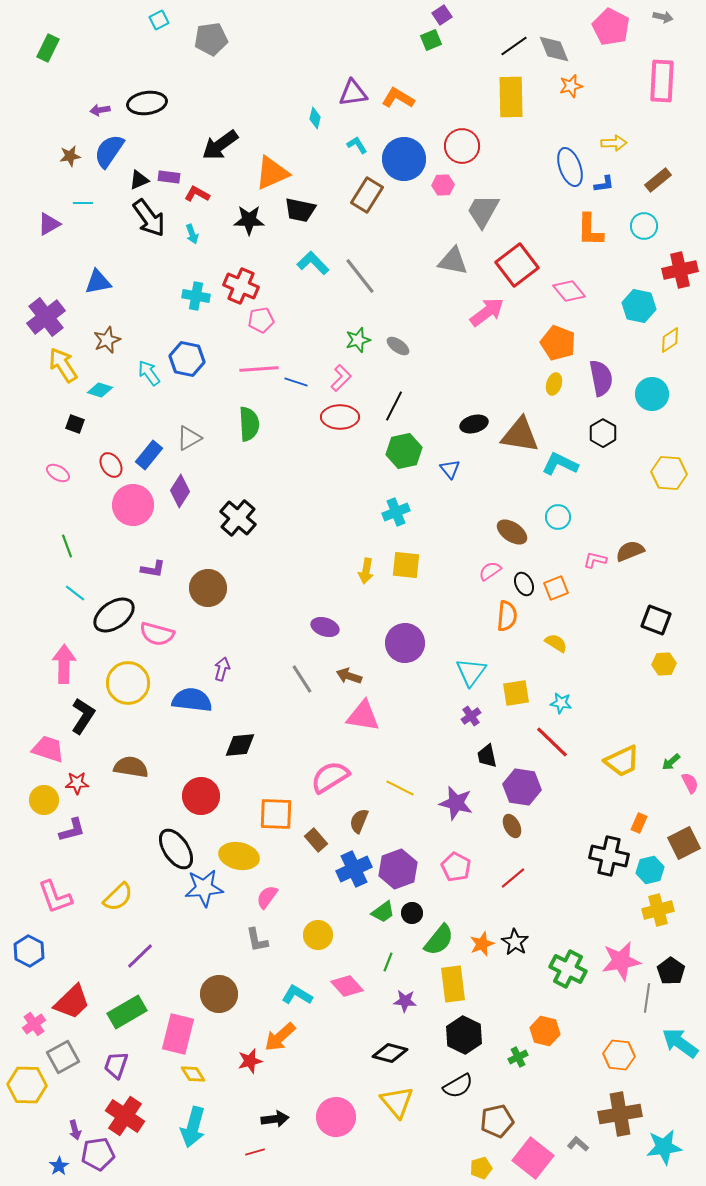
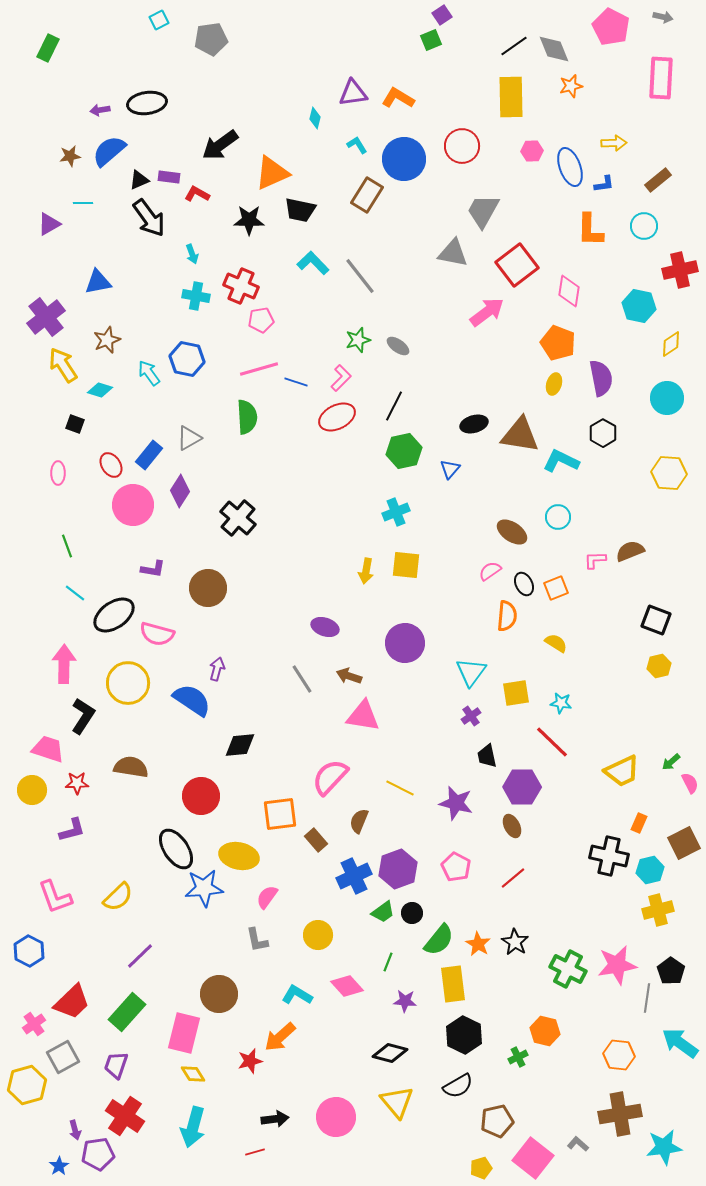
pink rectangle at (662, 81): moved 1 px left, 3 px up
blue semicircle at (109, 151): rotated 15 degrees clockwise
pink hexagon at (443, 185): moved 89 px right, 34 px up
cyan arrow at (192, 234): moved 20 px down
gray triangle at (453, 261): moved 8 px up
pink diamond at (569, 291): rotated 48 degrees clockwise
yellow diamond at (670, 340): moved 1 px right, 4 px down
pink line at (259, 369): rotated 12 degrees counterclockwise
cyan circle at (652, 394): moved 15 px right, 4 px down
red ellipse at (340, 417): moved 3 px left; rotated 27 degrees counterclockwise
green semicircle at (249, 424): moved 2 px left, 7 px up
cyan L-shape at (560, 464): moved 1 px right, 3 px up
blue triangle at (450, 469): rotated 20 degrees clockwise
pink ellipse at (58, 473): rotated 60 degrees clockwise
pink L-shape at (595, 560): rotated 15 degrees counterclockwise
yellow hexagon at (664, 664): moved 5 px left, 2 px down; rotated 10 degrees counterclockwise
purple arrow at (222, 669): moved 5 px left
blue semicircle at (192, 700): rotated 27 degrees clockwise
yellow trapezoid at (622, 761): moved 10 px down
pink semicircle at (330, 777): rotated 15 degrees counterclockwise
purple hexagon at (522, 787): rotated 9 degrees counterclockwise
yellow circle at (44, 800): moved 12 px left, 10 px up
orange square at (276, 814): moved 4 px right; rotated 9 degrees counterclockwise
blue cross at (354, 869): moved 7 px down
orange star at (482, 944): moved 4 px left; rotated 20 degrees counterclockwise
pink star at (621, 961): moved 4 px left, 4 px down
green rectangle at (127, 1012): rotated 18 degrees counterclockwise
pink rectangle at (178, 1034): moved 6 px right, 1 px up
yellow hexagon at (27, 1085): rotated 18 degrees counterclockwise
